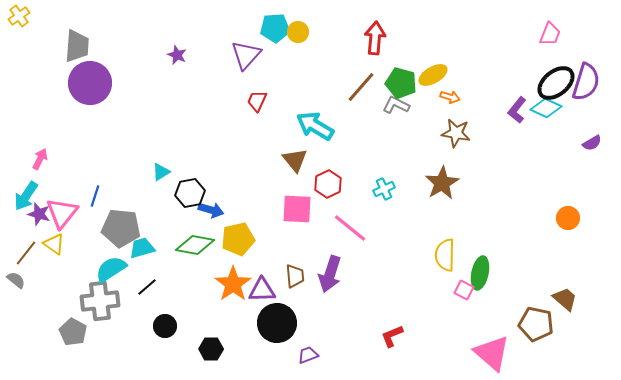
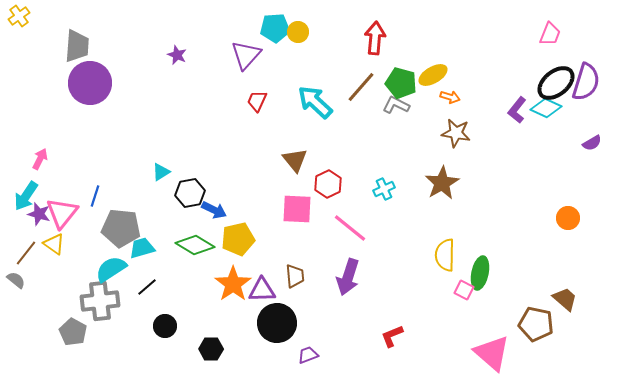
cyan arrow at (315, 126): moved 24 px up; rotated 12 degrees clockwise
blue arrow at (211, 210): moved 3 px right; rotated 10 degrees clockwise
green diamond at (195, 245): rotated 21 degrees clockwise
purple arrow at (330, 274): moved 18 px right, 3 px down
